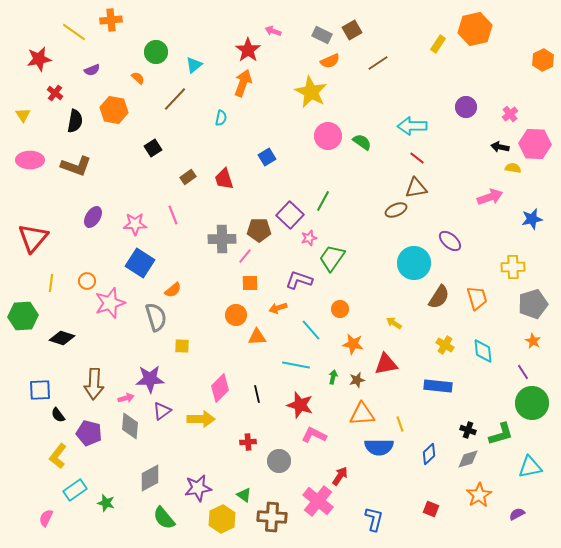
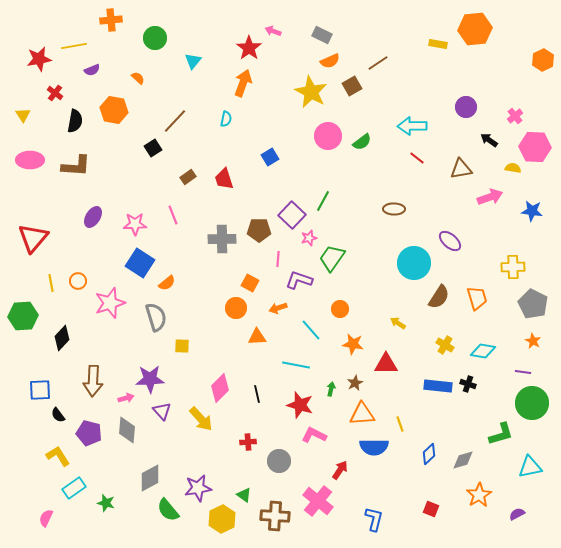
orange hexagon at (475, 29): rotated 8 degrees clockwise
brown square at (352, 30): moved 56 px down
yellow line at (74, 32): moved 14 px down; rotated 45 degrees counterclockwise
yellow rectangle at (438, 44): rotated 66 degrees clockwise
red star at (248, 50): moved 1 px right, 2 px up
green circle at (156, 52): moved 1 px left, 14 px up
cyan triangle at (194, 65): moved 1 px left, 4 px up; rotated 12 degrees counterclockwise
brown line at (175, 99): moved 22 px down
pink cross at (510, 114): moved 5 px right, 2 px down
cyan semicircle at (221, 118): moved 5 px right, 1 px down
green semicircle at (362, 142): rotated 108 degrees clockwise
pink hexagon at (535, 144): moved 3 px down
black arrow at (500, 147): moved 11 px left, 7 px up; rotated 24 degrees clockwise
blue square at (267, 157): moved 3 px right
brown L-shape at (76, 166): rotated 16 degrees counterclockwise
brown triangle at (416, 188): moved 45 px right, 19 px up
brown ellipse at (396, 210): moved 2 px left, 1 px up; rotated 25 degrees clockwise
purple square at (290, 215): moved 2 px right
blue star at (532, 219): moved 8 px up; rotated 20 degrees clockwise
pink line at (245, 256): moved 33 px right, 3 px down; rotated 35 degrees counterclockwise
orange circle at (87, 281): moved 9 px left
yellow line at (51, 283): rotated 18 degrees counterclockwise
orange square at (250, 283): rotated 30 degrees clockwise
orange semicircle at (173, 290): moved 6 px left, 7 px up
gray pentagon at (533, 304): rotated 28 degrees counterclockwise
orange circle at (236, 315): moved 7 px up
yellow arrow at (394, 323): moved 4 px right
black diamond at (62, 338): rotated 65 degrees counterclockwise
cyan diamond at (483, 351): rotated 75 degrees counterclockwise
red triangle at (386, 364): rotated 10 degrees clockwise
purple line at (523, 372): rotated 49 degrees counterclockwise
green arrow at (333, 377): moved 2 px left, 12 px down
brown star at (357, 380): moved 2 px left, 3 px down; rotated 14 degrees counterclockwise
brown arrow at (94, 384): moved 1 px left, 3 px up
purple triangle at (162, 411): rotated 36 degrees counterclockwise
yellow arrow at (201, 419): rotated 48 degrees clockwise
gray diamond at (130, 426): moved 3 px left, 4 px down
black cross at (468, 430): moved 46 px up
blue semicircle at (379, 447): moved 5 px left
yellow L-shape at (58, 456): rotated 110 degrees clockwise
gray diamond at (468, 459): moved 5 px left, 1 px down
red arrow at (340, 476): moved 6 px up
cyan rectangle at (75, 490): moved 1 px left, 2 px up
brown cross at (272, 517): moved 3 px right, 1 px up
green semicircle at (164, 518): moved 4 px right, 8 px up
